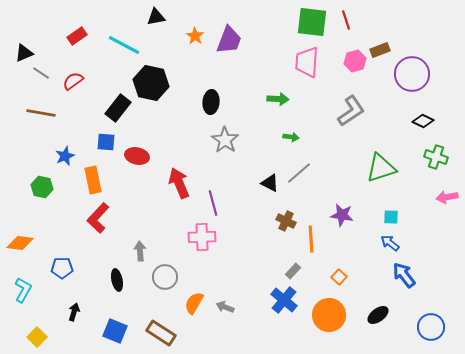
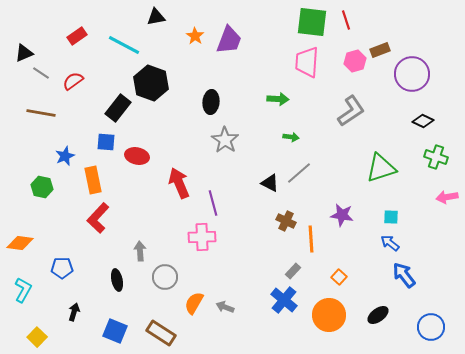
black hexagon at (151, 83): rotated 8 degrees clockwise
